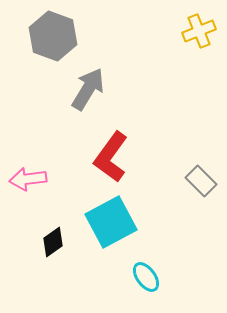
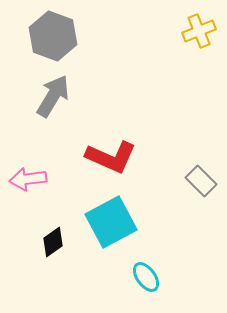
gray arrow: moved 35 px left, 7 px down
red L-shape: rotated 102 degrees counterclockwise
